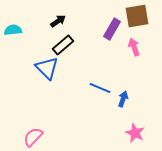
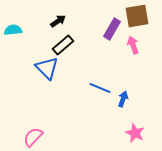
pink arrow: moved 1 px left, 2 px up
